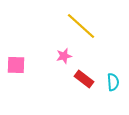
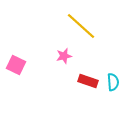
pink square: rotated 24 degrees clockwise
red rectangle: moved 4 px right, 2 px down; rotated 18 degrees counterclockwise
